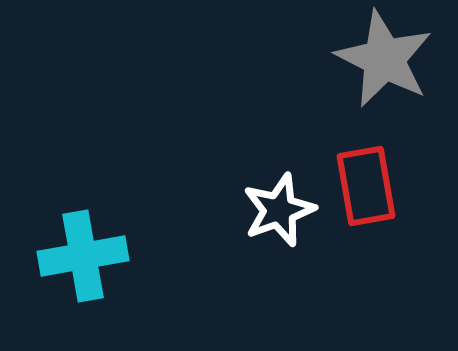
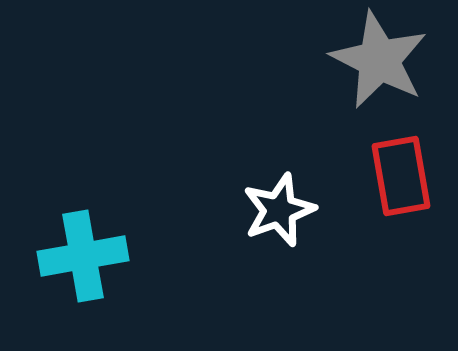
gray star: moved 5 px left, 1 px down
red rectangle: moved 35 px right, 10 px up
